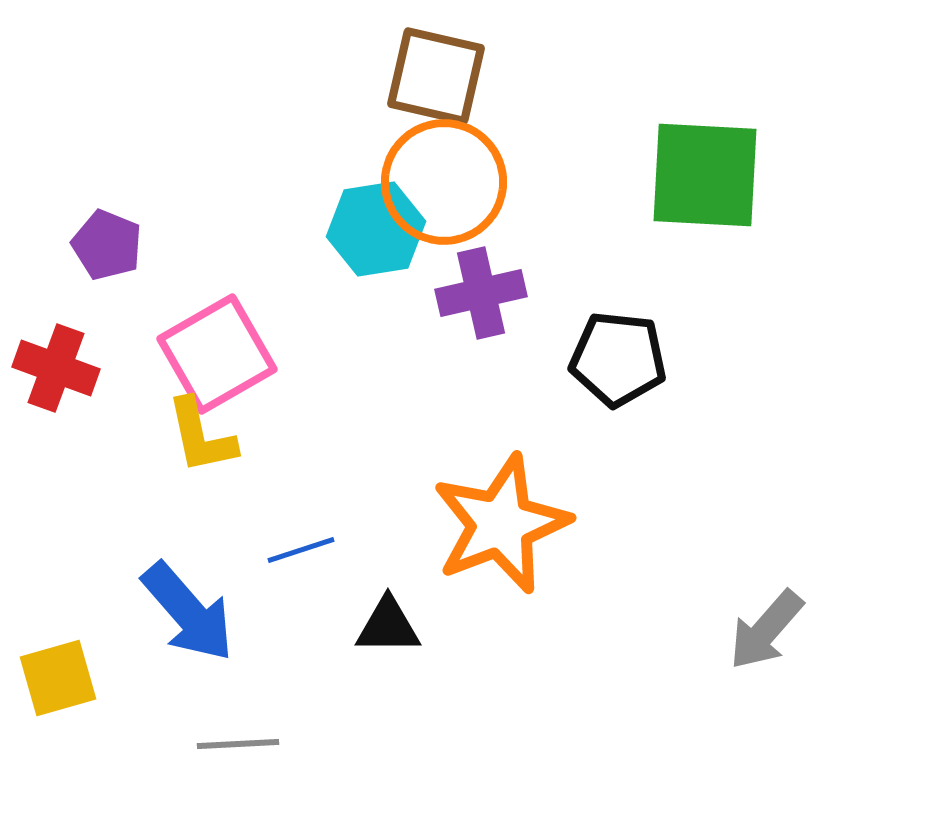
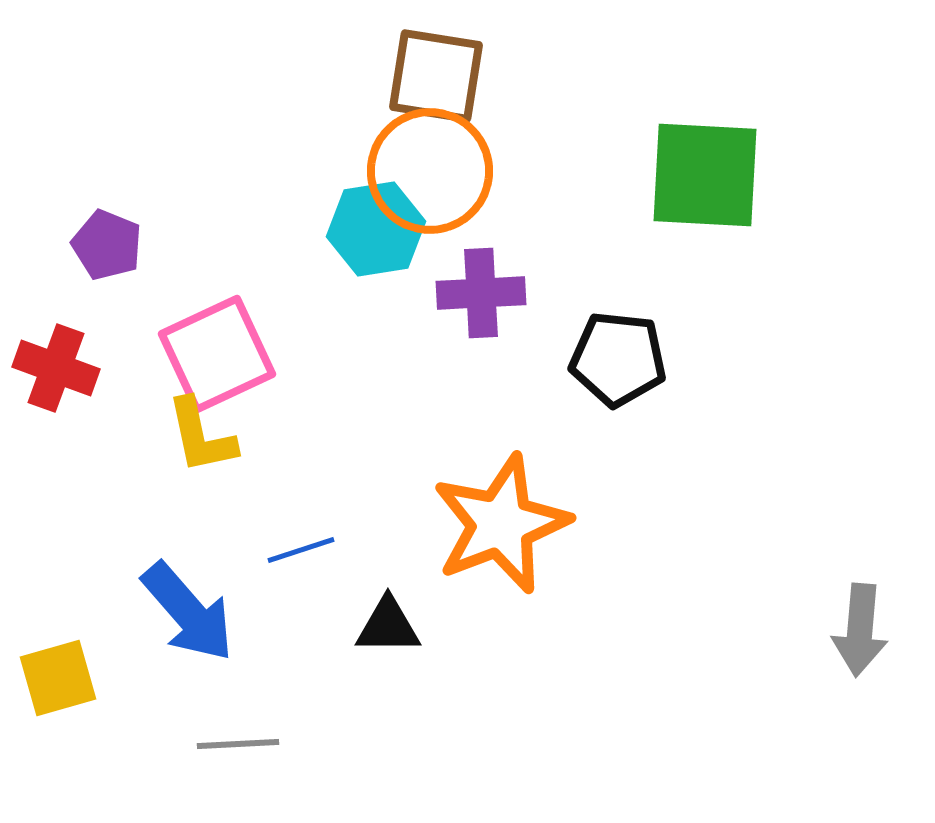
brown square: rotated 4 degrees counterclockwise
orange circle: moved 14 px left, 11 px up
purple cross: rotated 10 degrees clockwise
pink square: rotated 5 degrees clockwise
gray arrow: moved 94 px right; rotated 36 degrees counterclockwise
